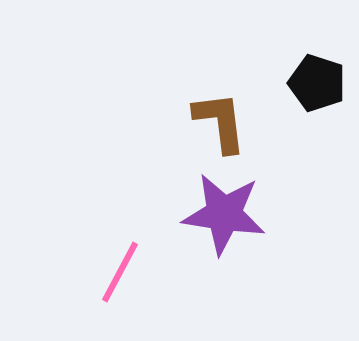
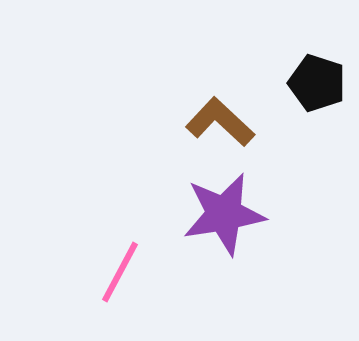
brown L-shape: rotated 40 degrees counterclockwise
purple star: rotated 18 degrees counterclockwise
